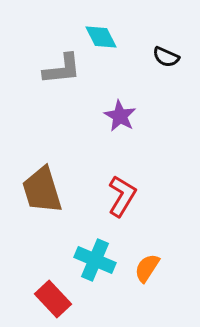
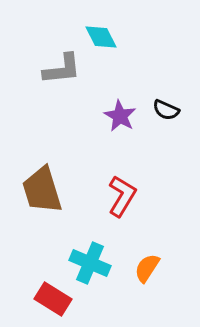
black semicircle: moved 53 px down
cyan cross: moved 5 px left, 3 px down
red rectangle: rotated 15 degrees counterclockwise
